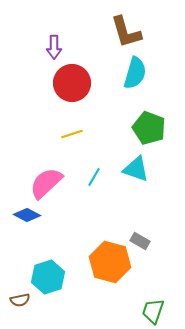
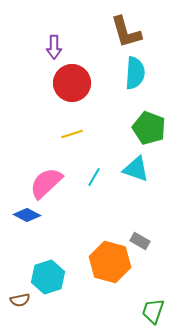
cyan semicircle: rotated 12 degrees counterclockwise
